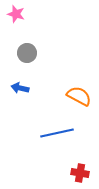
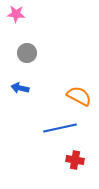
pink star: rotated 12 degrees counterclockwise
blue line: moved 3 px right, 5 px up
red cross: moved 5 px left, 13 px up
